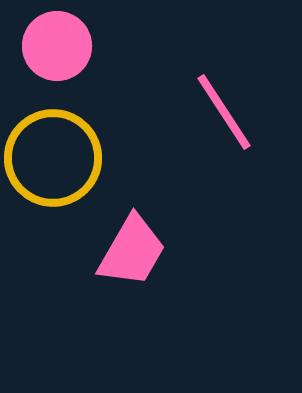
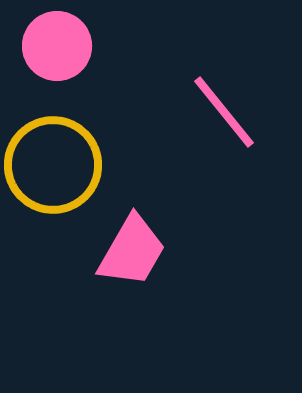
pink line: rotated 6 degrees counterclockwise
yellow circle: moved 7 px down
